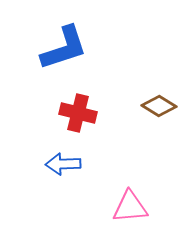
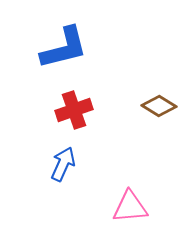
blue L-shape: rotated 4 degrees clockwise
red cross: moved 4 px left, 3 px up; rotated 33 degrees counterclockwise
blue arrow: rotated 116 degrees clockwise
